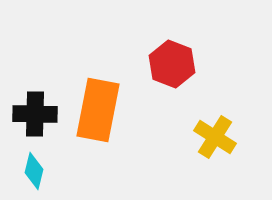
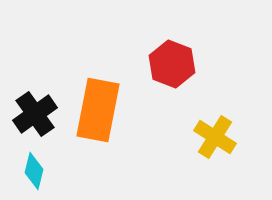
black cross: rotated 36 degrees counterclockwise
